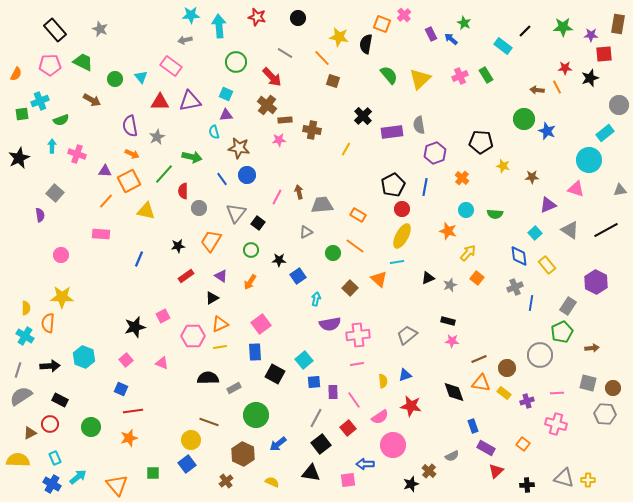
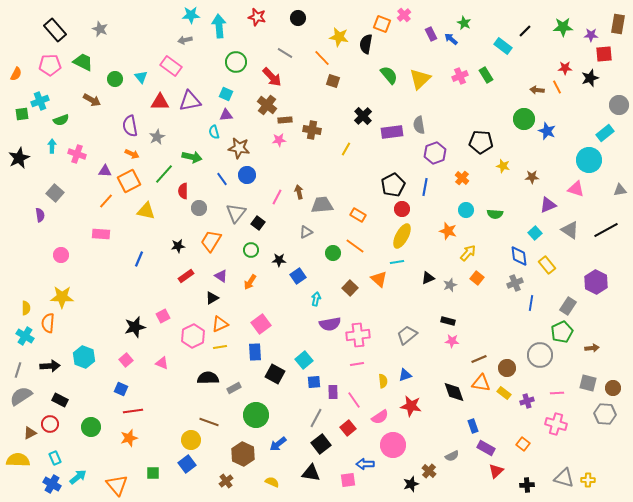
gray cross at (515, 287): moved 4 px up
pink hexagon at (193, 336): rotated 25 degrees counterclockwise
